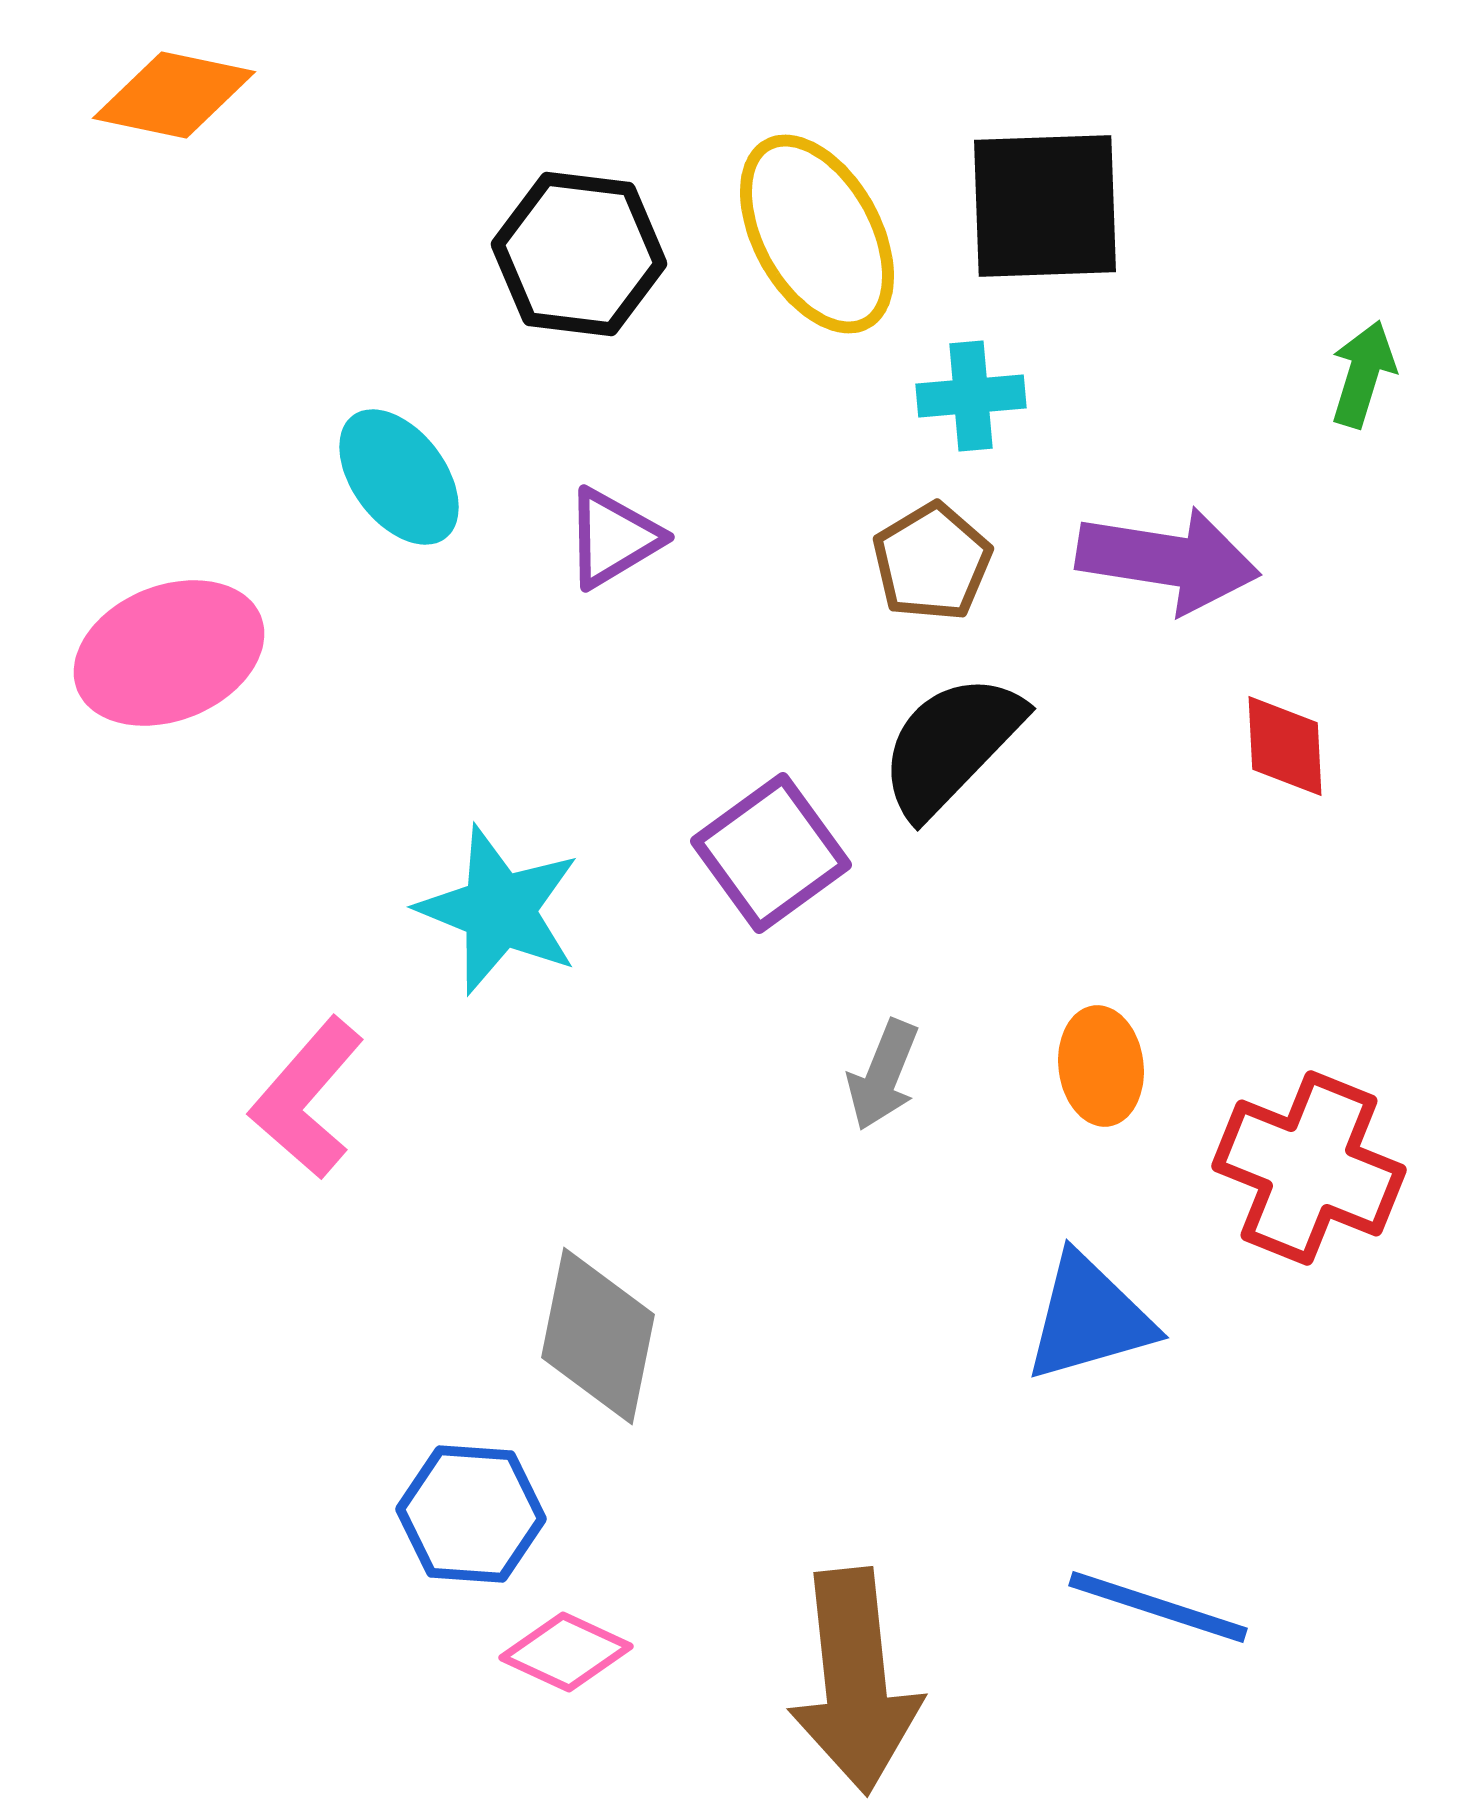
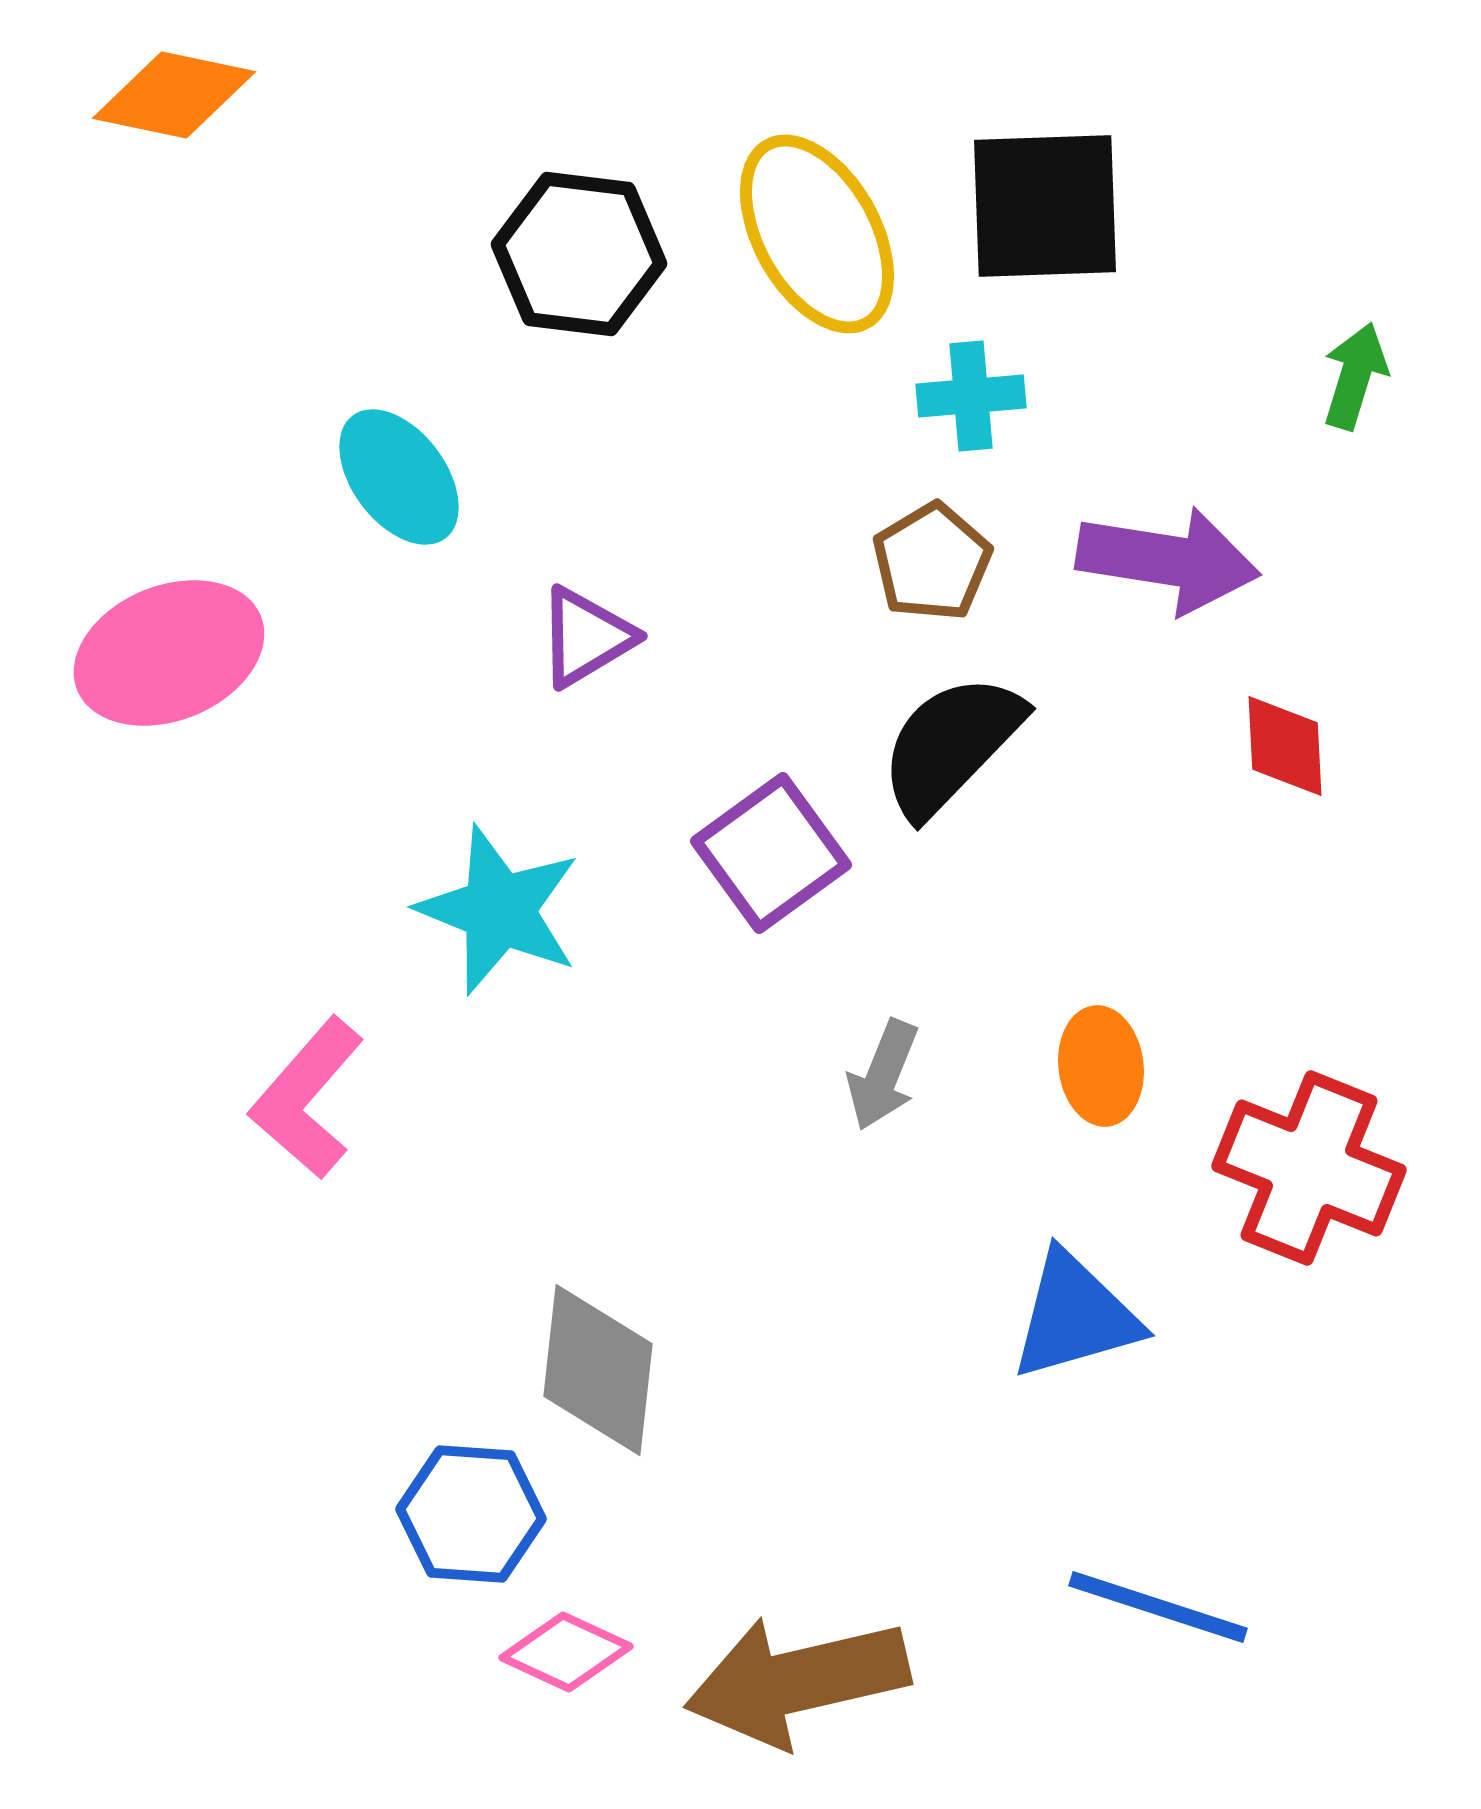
green arrow: moved 8 px left, 2 px down
purple triangle: moved 27 px left, 99 px down
blue triangle: moved 14 px left, 2 px up
gray diamond: moved 34 px down; rotated 5 degrees counterclockwise
brown arrow: moved 58 px left; rotated 83 degrees clockwise
